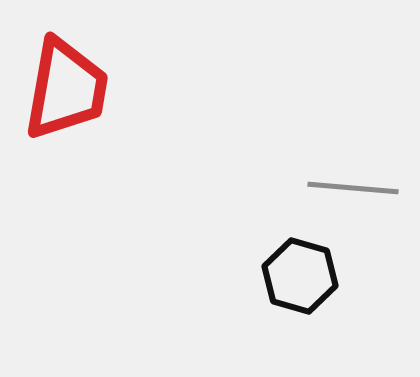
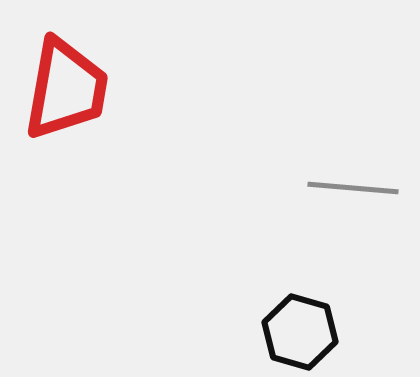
black hexagon: moved 56 px down
